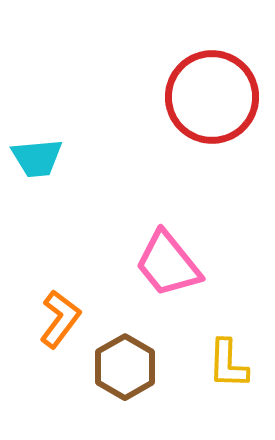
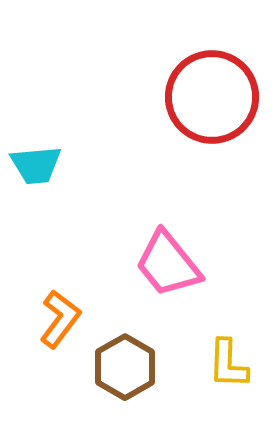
cyan trapezoid: moved 1 px left, 7 px down
